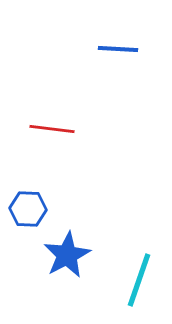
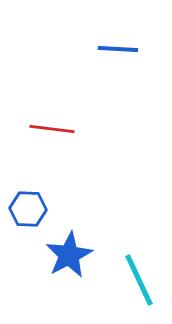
blue star: moved 2 px right
cyan line: rotated 44 degrees counterclockwise
